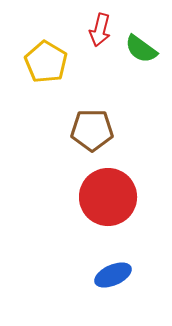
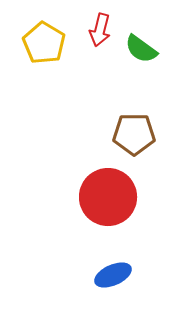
yellow pentagon: moved 2 px left, 19 px up
brown pentagon: moved 42 px right, 4 px down
